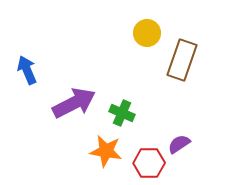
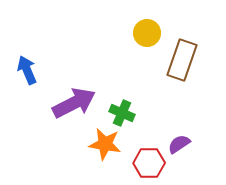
orange star: moved 1 px left, 7 px up
